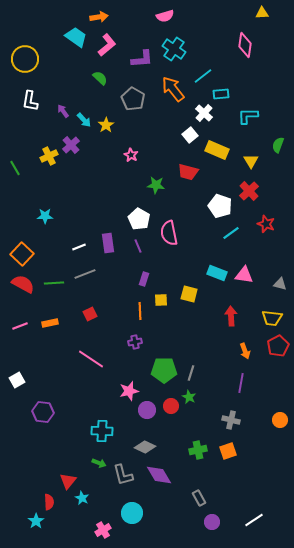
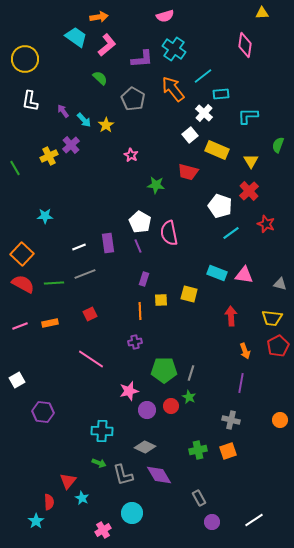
white pentagon at (139, 219): moved 1 px right, 3 px down
